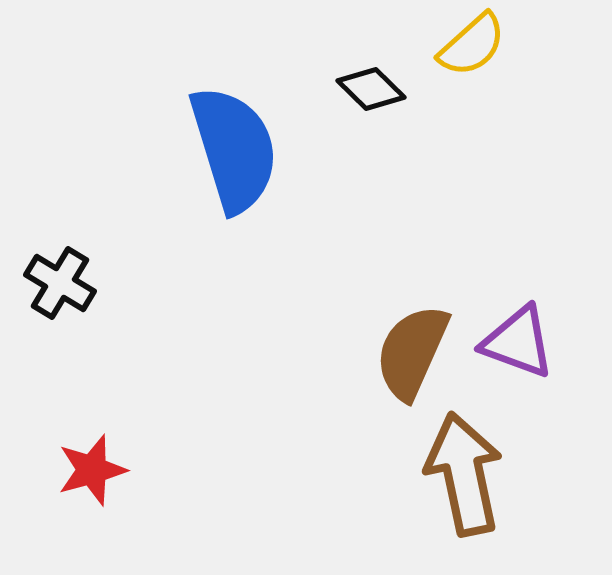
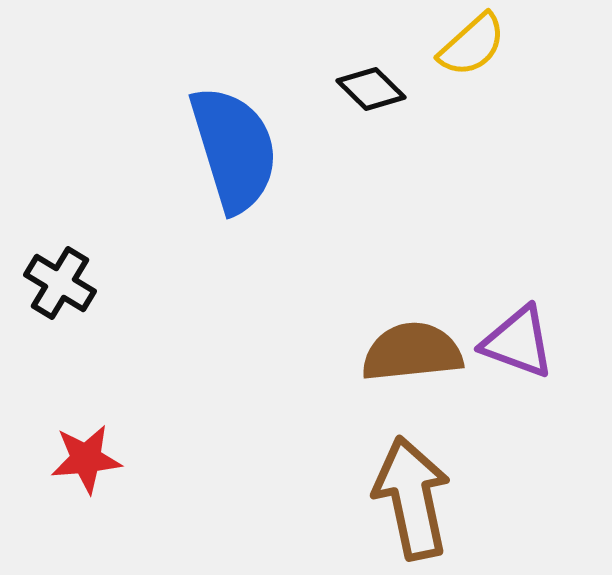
brown semicircle: rotated 60 degrees clockwise
red star: moved 6 px left, 11 px up; rotated 10 degrees clockwise
brown arrow: moved 52 px left, 24 px down
